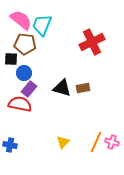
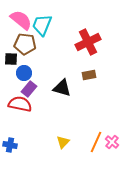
red cross: moved 4 px left
brown rectangle: moved 6 px right, 13 px up
pink cross: rotated 24 degrees clockwise
